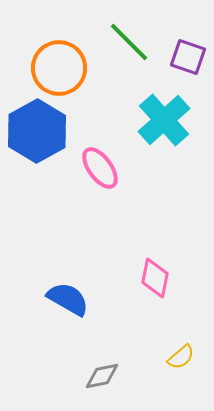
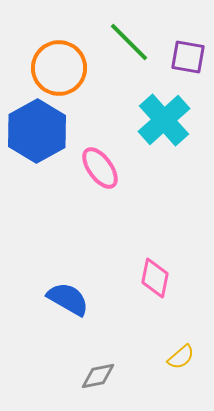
purple square: rotated 9 degrees counterclockwise
gray diamond: moved 4 px left
